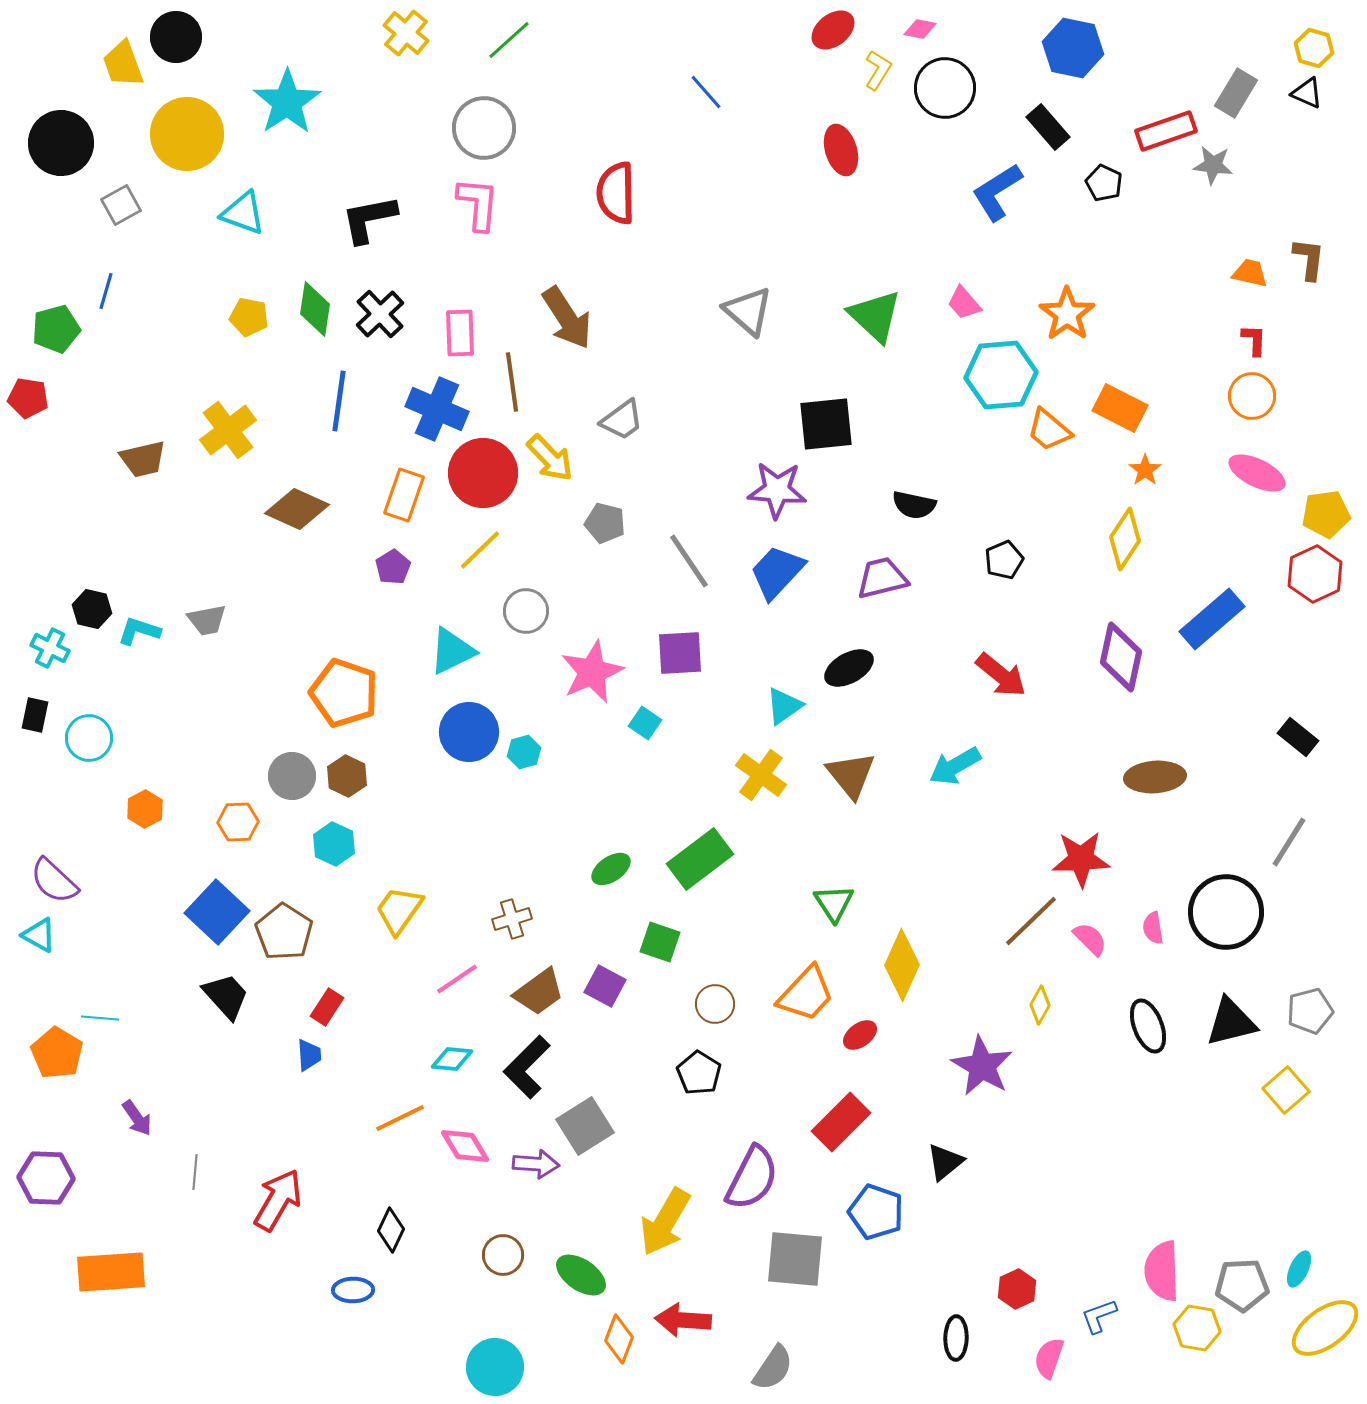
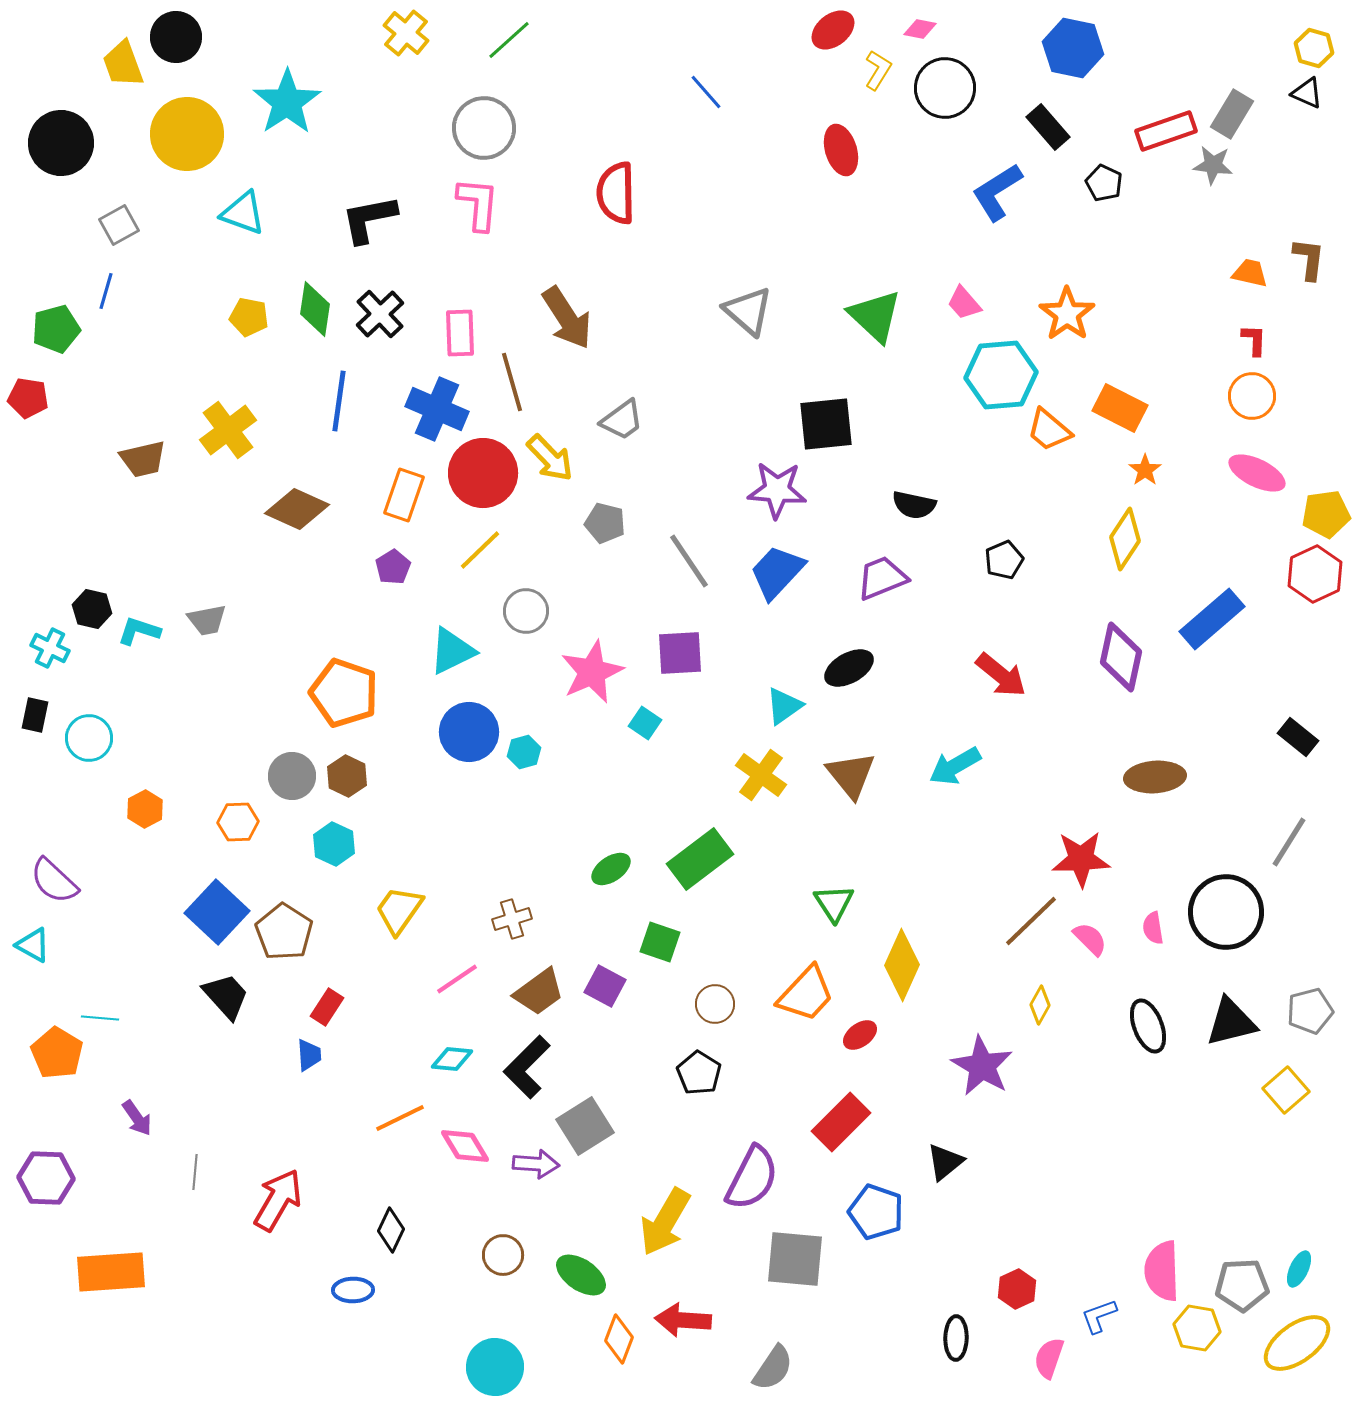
gray rectangle at (1236, 93): moved 4 px left, 21 px down
gray square at (121, 205): moved 2 px left, 20 px down
brown line at (512, 382): rotated 8 degrees counterclockwise
purple trapezoid at (882, 578): rotated 8 degrees counterclockwise
cyan triangle at (39, 935): moved 6 px left, 10 px down
yellow ellipse at (1325, 1328): moved 28 px left, 15 px down
